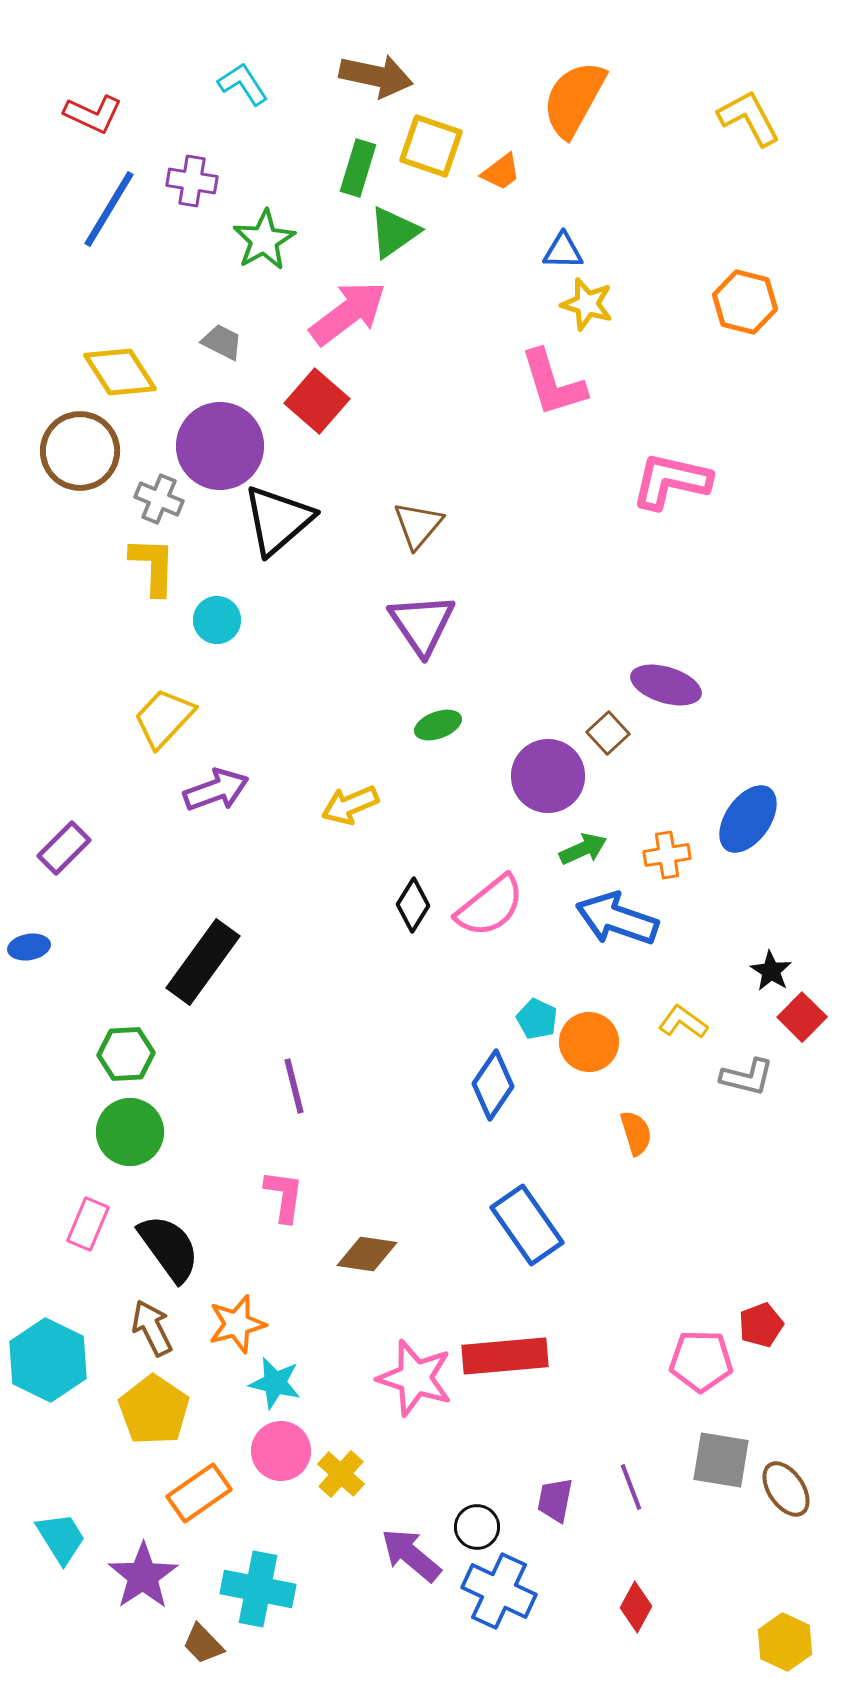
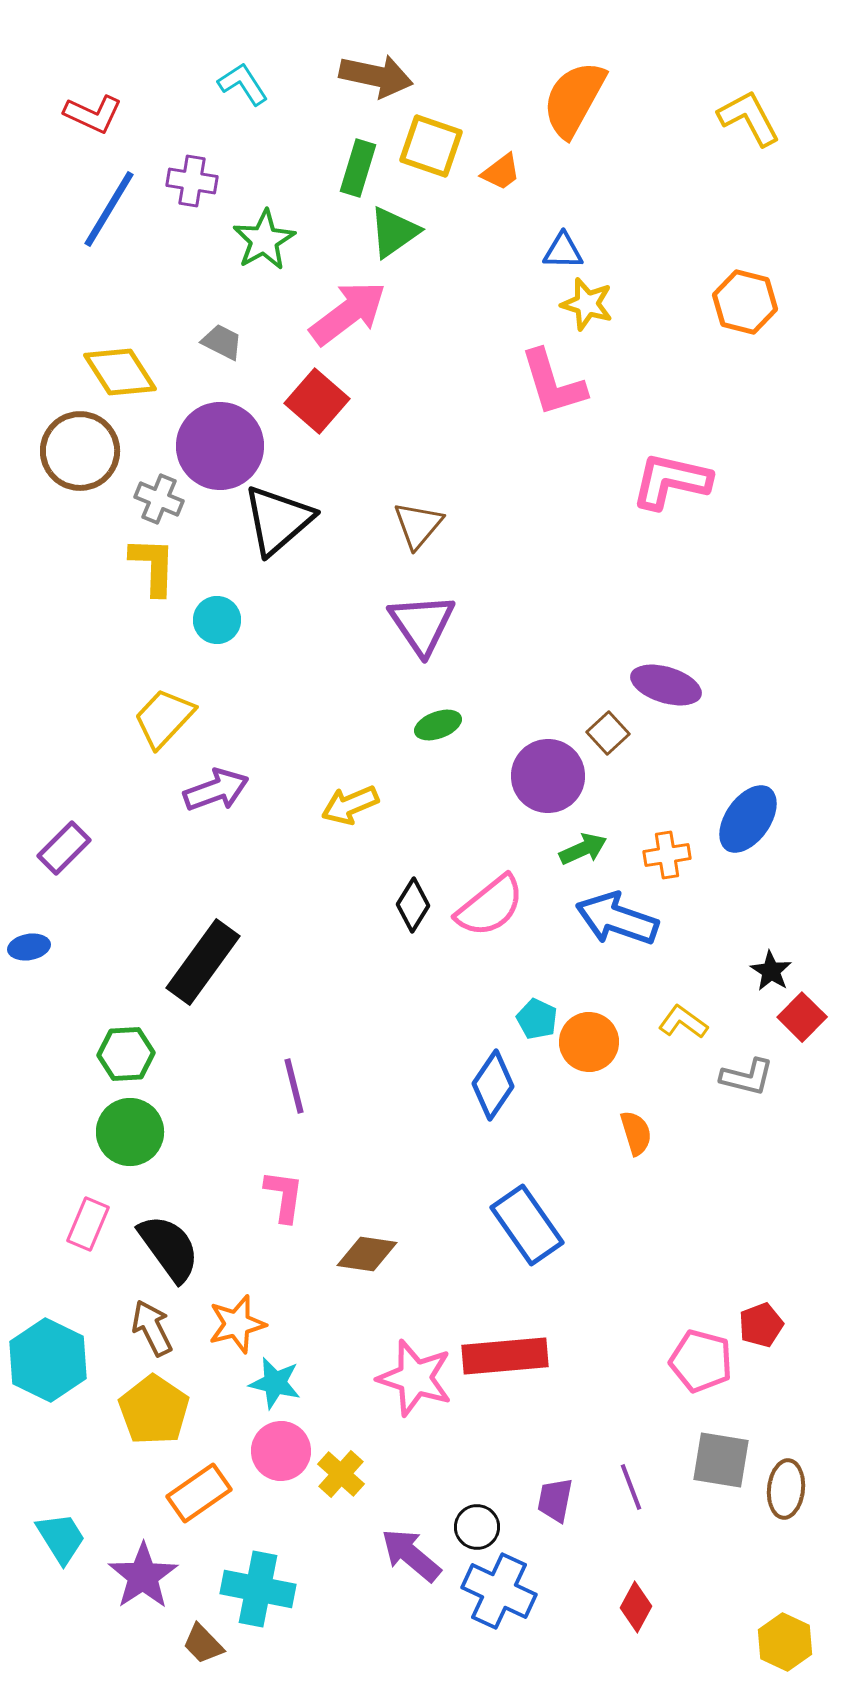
pink pentagon at (701, 1361): rotated 14 degrees clockwise
brown ellipse at (786, 1489): rotated 40 degrees clockwise
